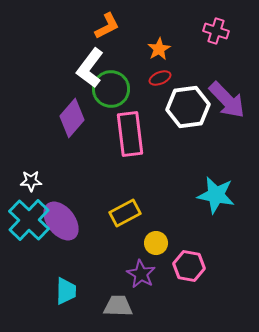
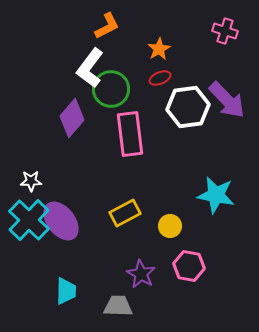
pink cross: moved 9 px right
yellow circle: moved 14 px right, 17 px up
